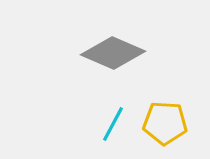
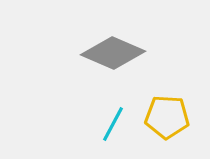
yellow pentagon: moved 2 px right, 6 px up
